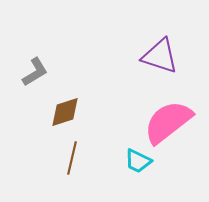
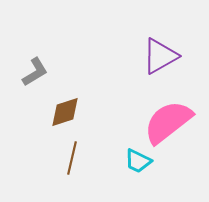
purple triangle: rotated 48 degrees counterclockwise
